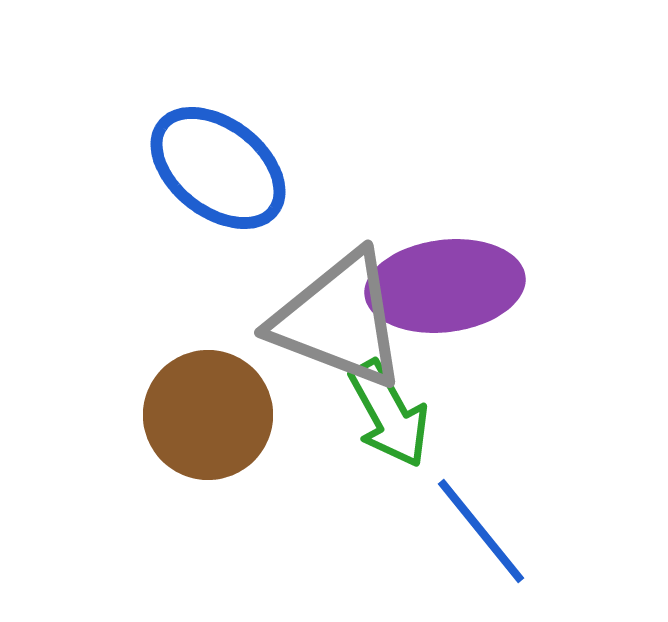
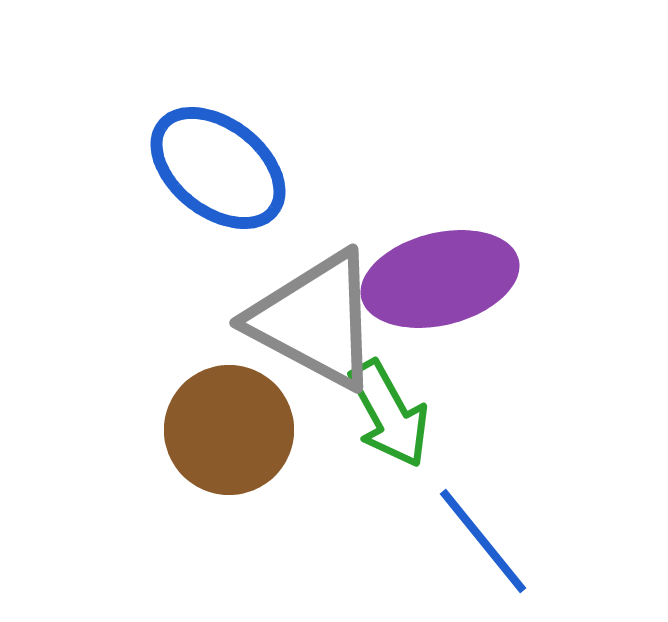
purple ellipse: moved 5 px left, 7 px up; rotated 7 degrees counterclockwise
gray triangle: moved 24 px left; rotated 7 degrees clockwise
brown circle: moved 21 px right, 15 px down
blue line: moved 2 px right, 10 px down
